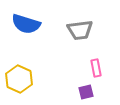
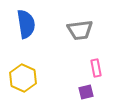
blue semicircle: rotated 116 degrees counterclockwise
yellow hexagon: moved 4 px right, 1 px up
